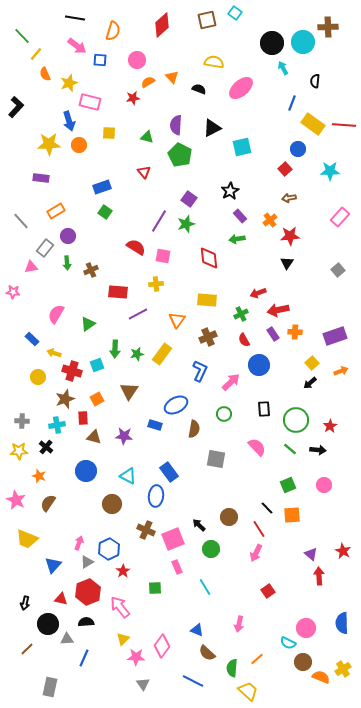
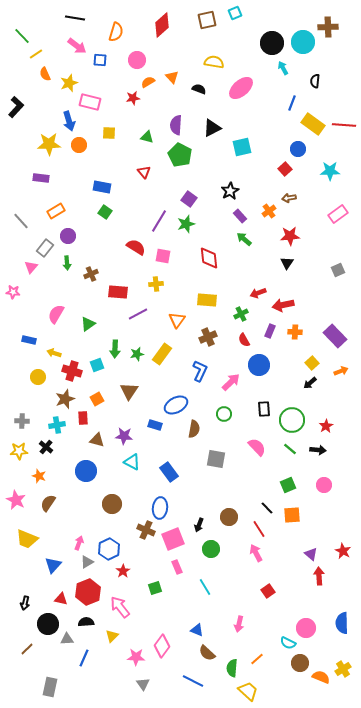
cyan square at (235, 13): rotated 32 degrees clockwise
orange semicircle at (113, 31): moved 3 px right, 1 px down
yellow line at (36, 54): rotated 16 degrees clockwise
blue rectangle at (102, 187): rotated 30 degrees clockwise
pink rectangle at (340, 217): moved 2 px left, 3 px up; rotated 12 degrees clockwise
orange cross at (270, 220): moved 1 px left, 9 px up
green arrow at (237, 239): moved 7 px right; rotated 49 degrees clockwise
pink triangle at (31, 267): rotated 40 degrees counterclockwise
brown cross at (91, 270): moved 4 px down
gray square at (338, 270): rotated 16 degrees clockwise
red arrow at (278, 310): moved 5 px right, 5 px up
purple rectangle at (273, 334): moved 3 px left, 3 px up; rotated 56 degrees clockwise
purple rectangle at (335, 336): rotated 65 degrees clockwise
blue rectangle at (32, 339): moved 3 px left, 1 px down; rotated 32 degrees counterclockwise
green circle at (296, 420): moved 4 px left
red star at (330, 426): moved 4 px left
brown triangle at (94, 437): moved 3 px right, 3 px down
cyan triangle at (128, 476): moved 4 px right, 14 px up
blue ellipse at (156, 496): moved 4 px right, 12 px down
black arrow at (199, 525): rotated 112 degrees counterclockwise
pink arrow at (256, 553): rotated 126 degrees clockwise
green square at (155, 588): rotated 16 degrees counterclockwise
yellow triangle at (123, 639): moved 11 px left, 3 px up
brown circle at (303, 662): moved 3 px left, 1 px down
